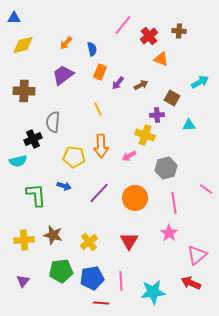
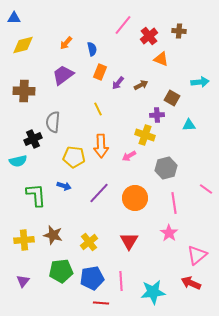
cyan arrow at (200, 82): rotated 24 degrees clockwise
